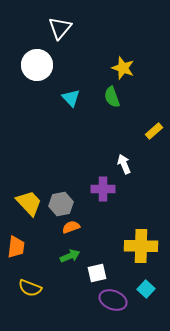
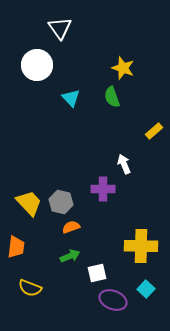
white triangle: rotated 15 degrees counterclockwise
gray hexagon: moved 2 px up; rotated 25 degrees clockwise
